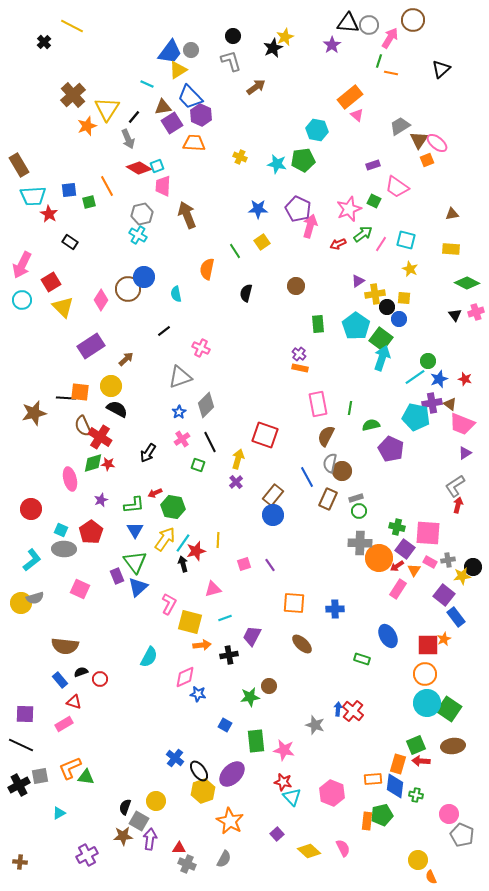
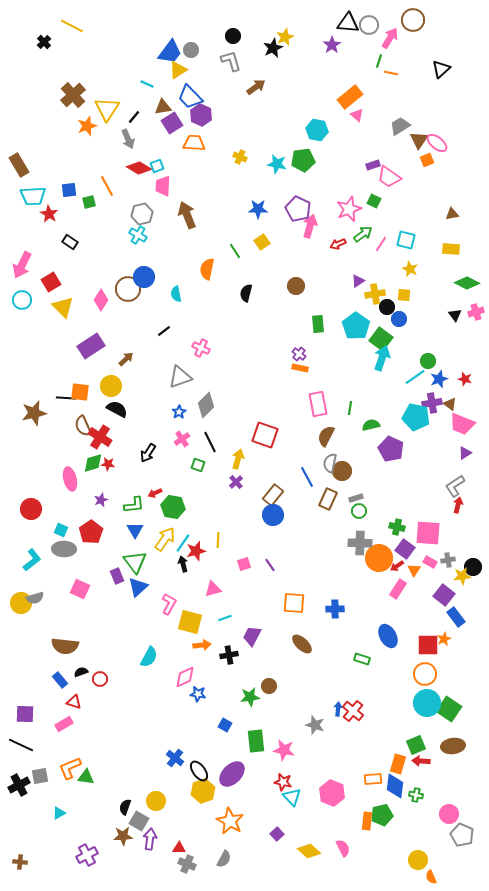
pink trapezoid at (397, 187): moved 8 px left, 10 px up
yellow square at (404, 298): moved 3 px up
